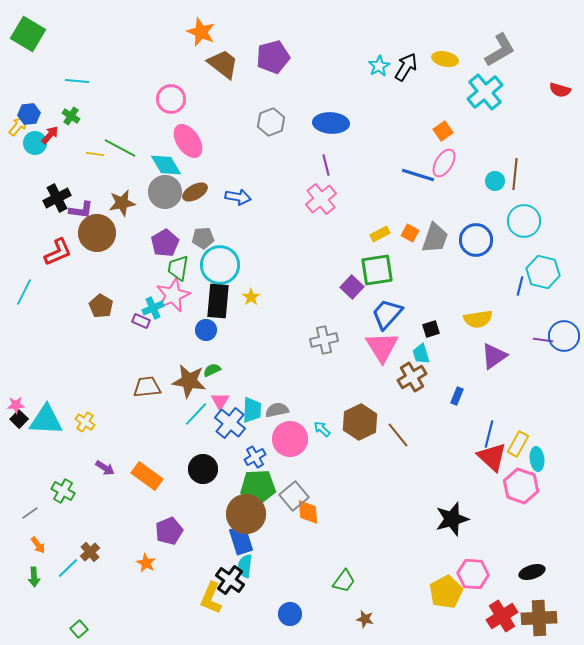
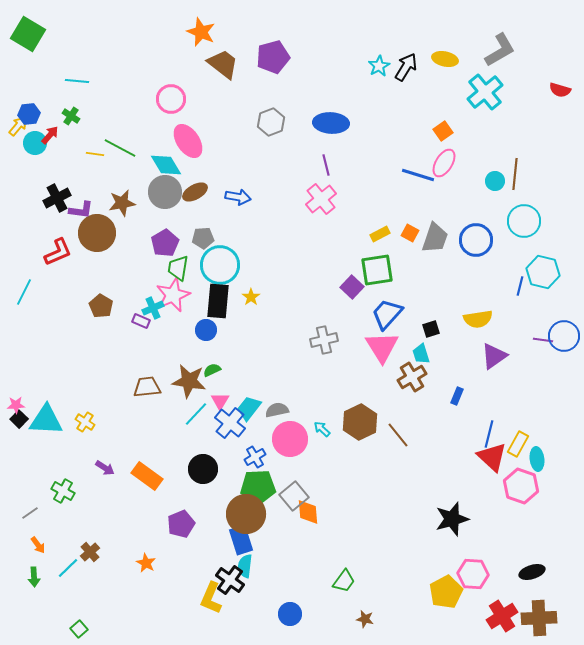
cyan trapezoid at (252, 410): moved 3 px left, 2 px up; rotated 144 degrees counterclockwise
purple pentagon at (169, 531): moved 12 px right, 7 px up
